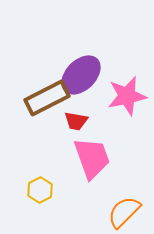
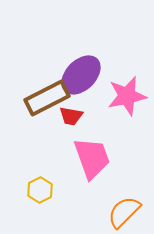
red trapezoid: moved 5 px left, 5 px up
